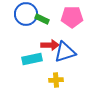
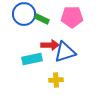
blue circle: moved 2 px left
